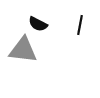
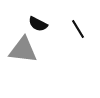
black line: moved 2 px left, 4 px down; rotated 42 degrees counterclockwise
